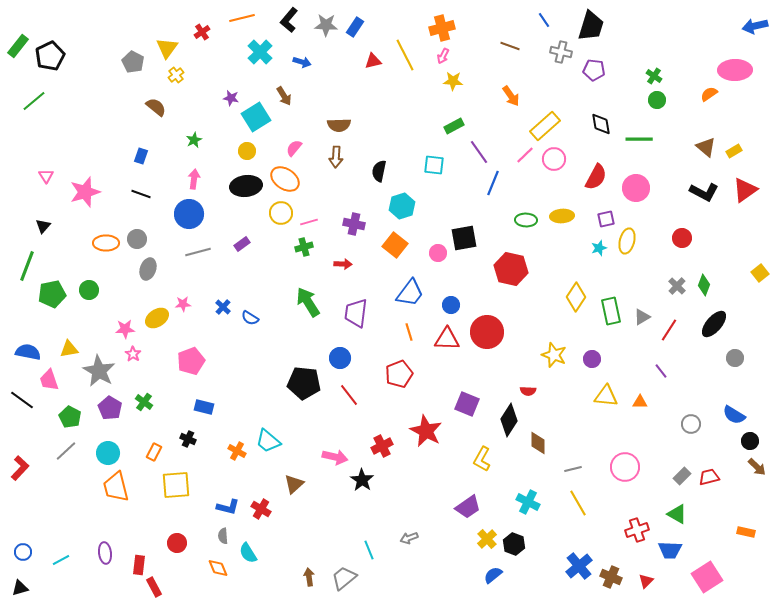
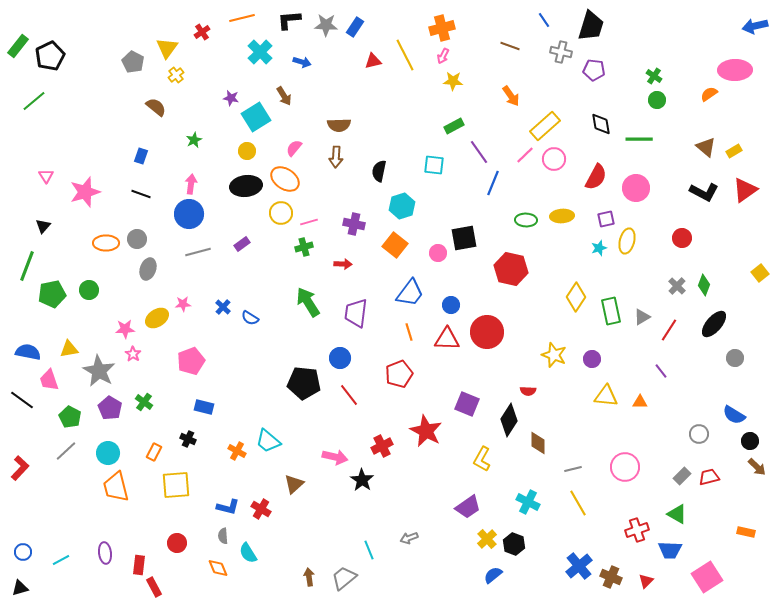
black L-shape at (289, 20): rotated 45 degrees clockwise
pink arrow at (194, 179): moved 3 px left, 5 px down
gray circle at (691, 424): moved 8 px right, 10 px down
